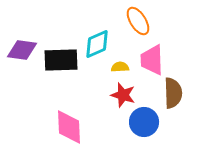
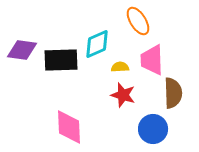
blue circle: moved 9 px right, 7 px down
